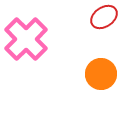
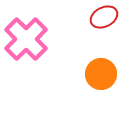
red ellipse: rotated 8 degrees clockwise
